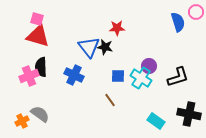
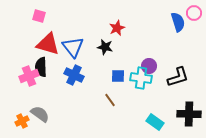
pink circle: moved 2 px left, 1 px down
pink square: moved 2 px right, 3 px up
red star: rotated 21 degrees counterclockwise
red triangle: moved 10 px right, 8 px down
blue triangle: moved 16 px left
cyan cross: rotated 25 degrees counterclockwise
black cross: rotated 10 degrees counterclockwise
cyan rectangle: moved 1 px left, 1 px down
